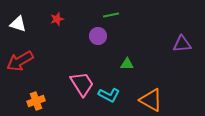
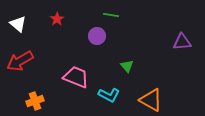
green line: rotated 21 degrees clockwise
red star: rotated 16 degrees counterclockwise
white triangle: rotated 24 degrees clockwise
purple circle: moved 1 px left
purple triangle: moved 2 px up
green triangle: moved 2 px down; rotated 48 degrees clockwise
pink trapezoid: moved 6 px left, 7 px up; rotated 36 degrees counterclockwise
orange cross: moved 1 px left
